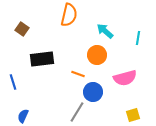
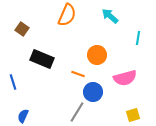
orange semicircle: moved 2 px left; rotated 10 degrees clockwise
cyan arrow: moved 5 px right, 15 px up
black rectangle: rotated 30 degrees clockwise
